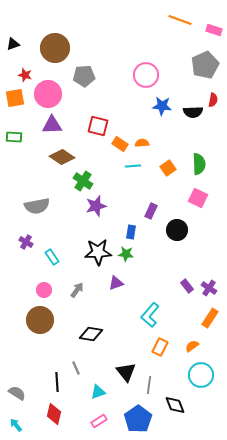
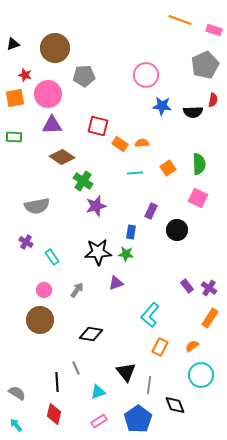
cyan line at (133, 166): moved 2 px right, 7 px down
